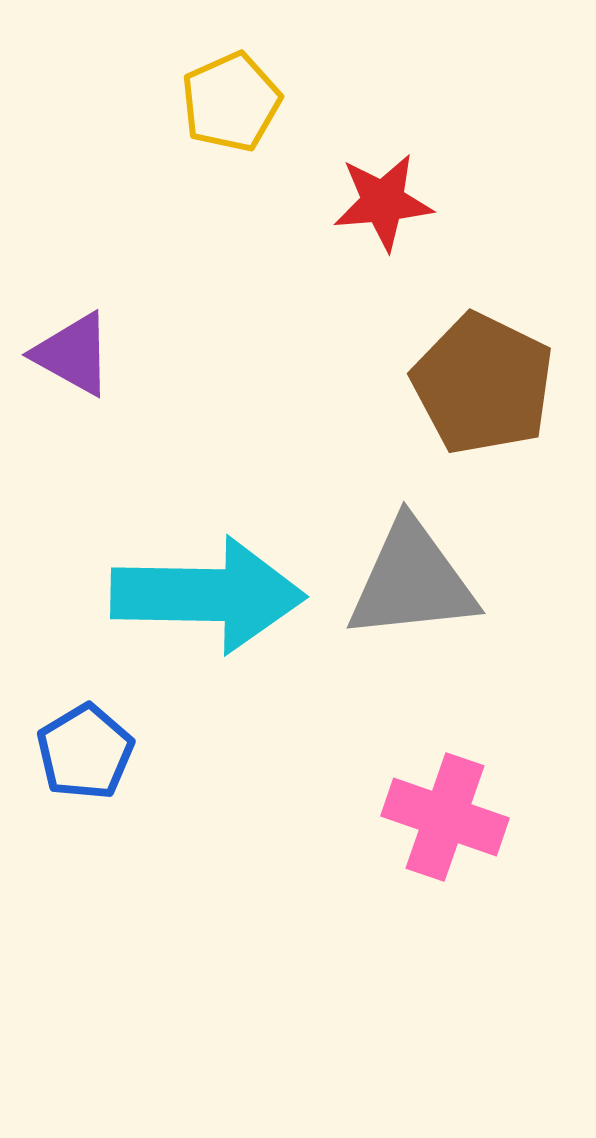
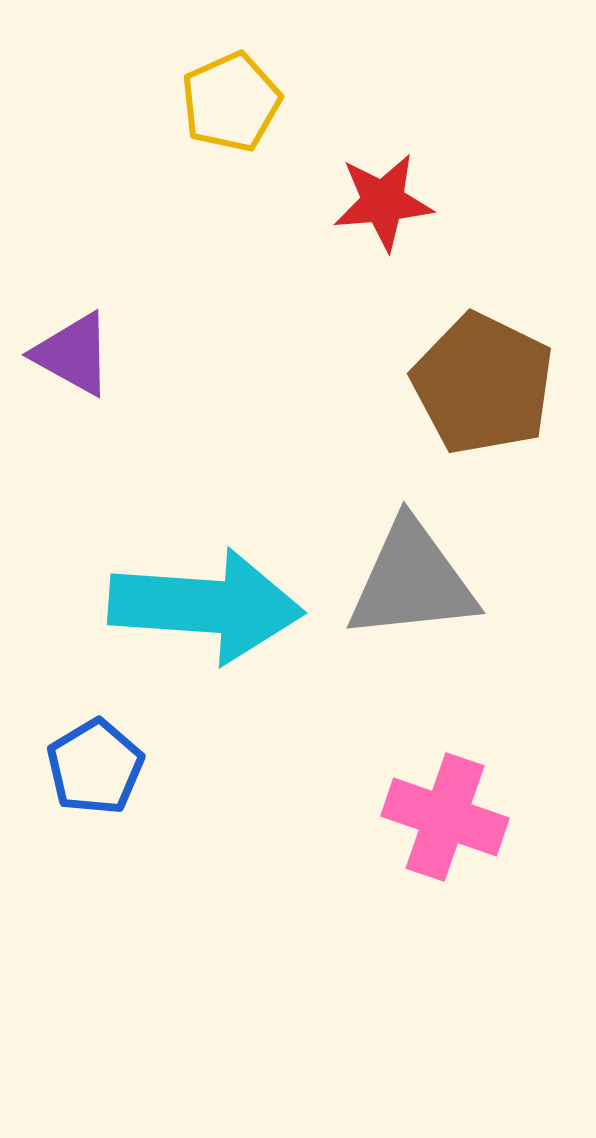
cyan arrow: moved 2 px left, 11 px down; rotated 3 degrees clockwise
blue pentagon: moved 10 px right, 15 px down
